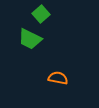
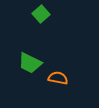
green trapezoid: moved 24 px down
